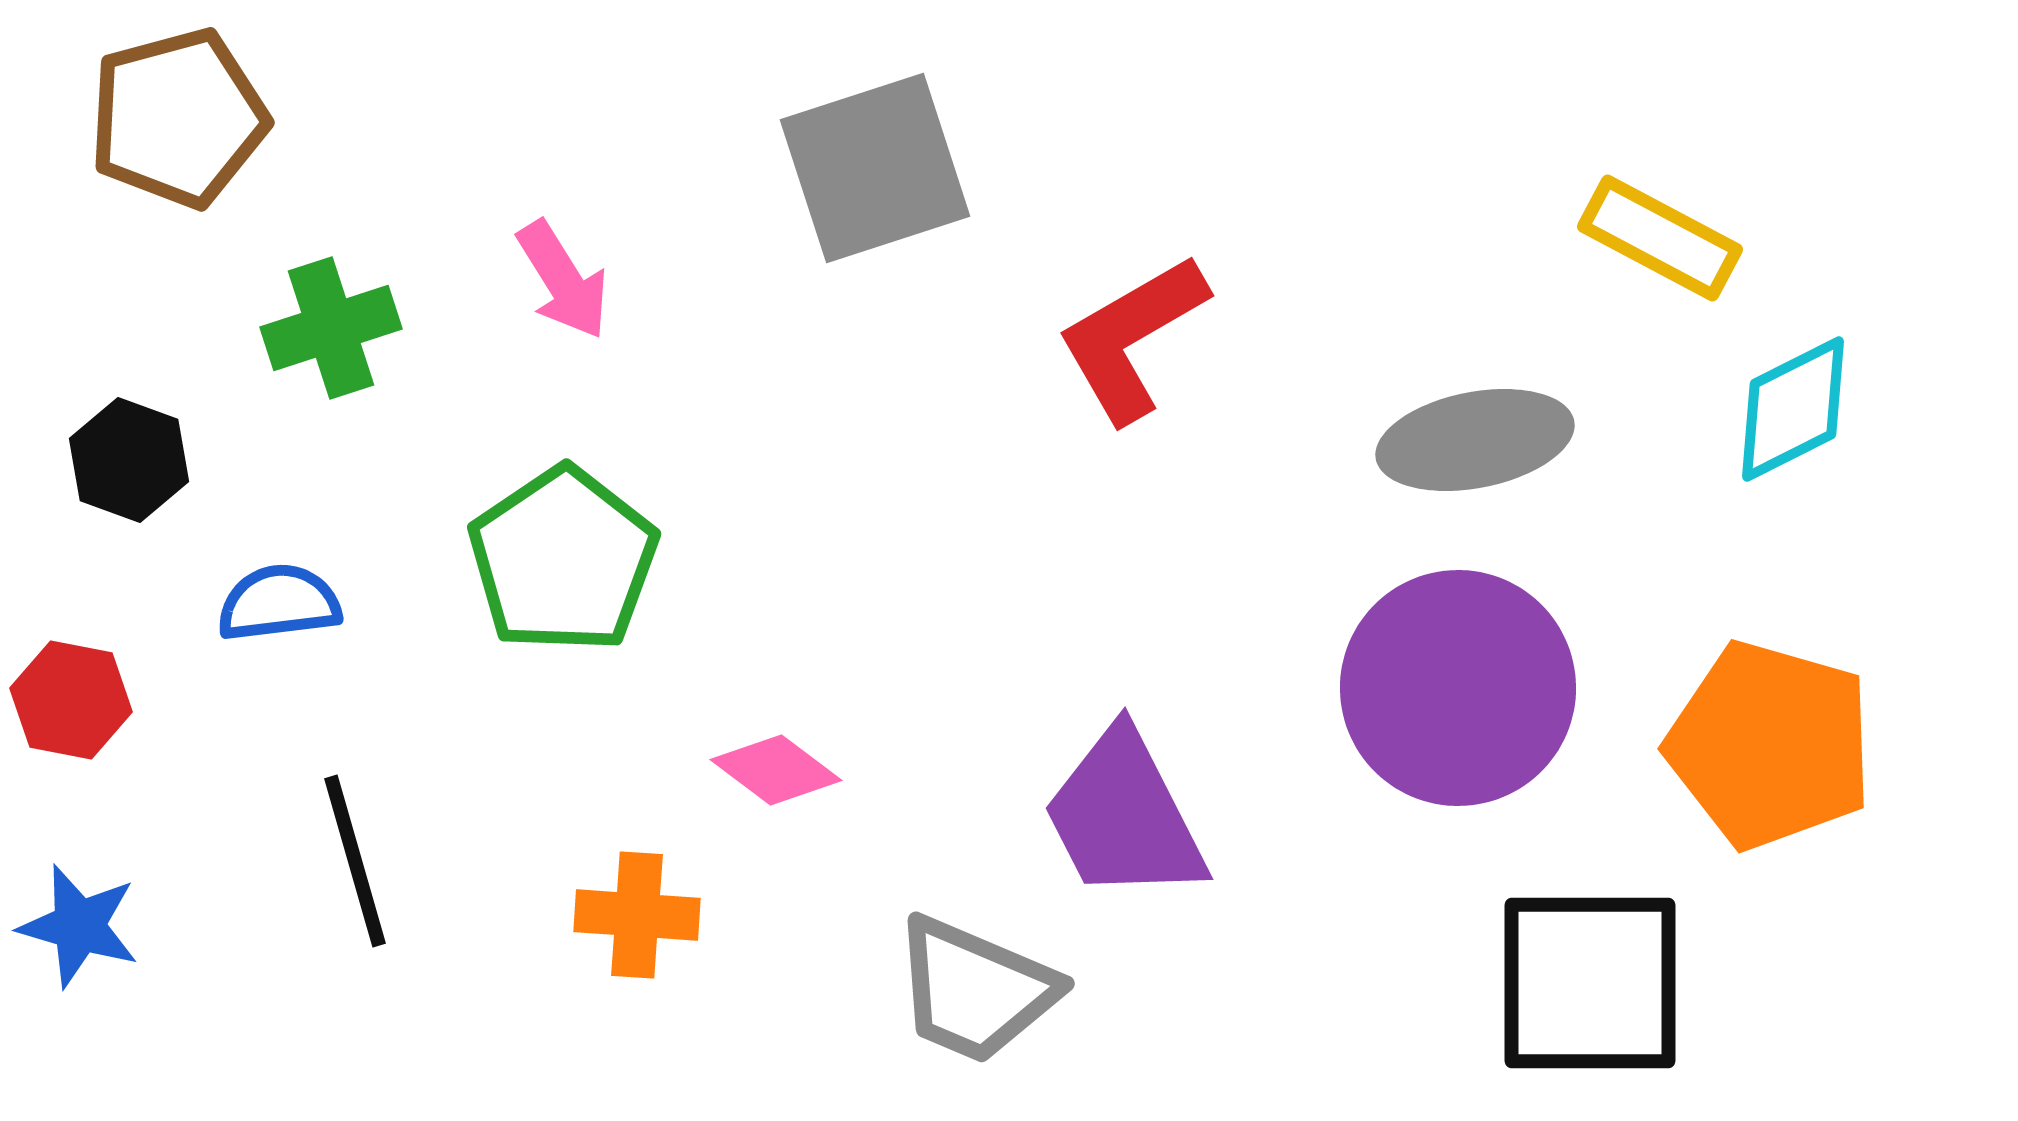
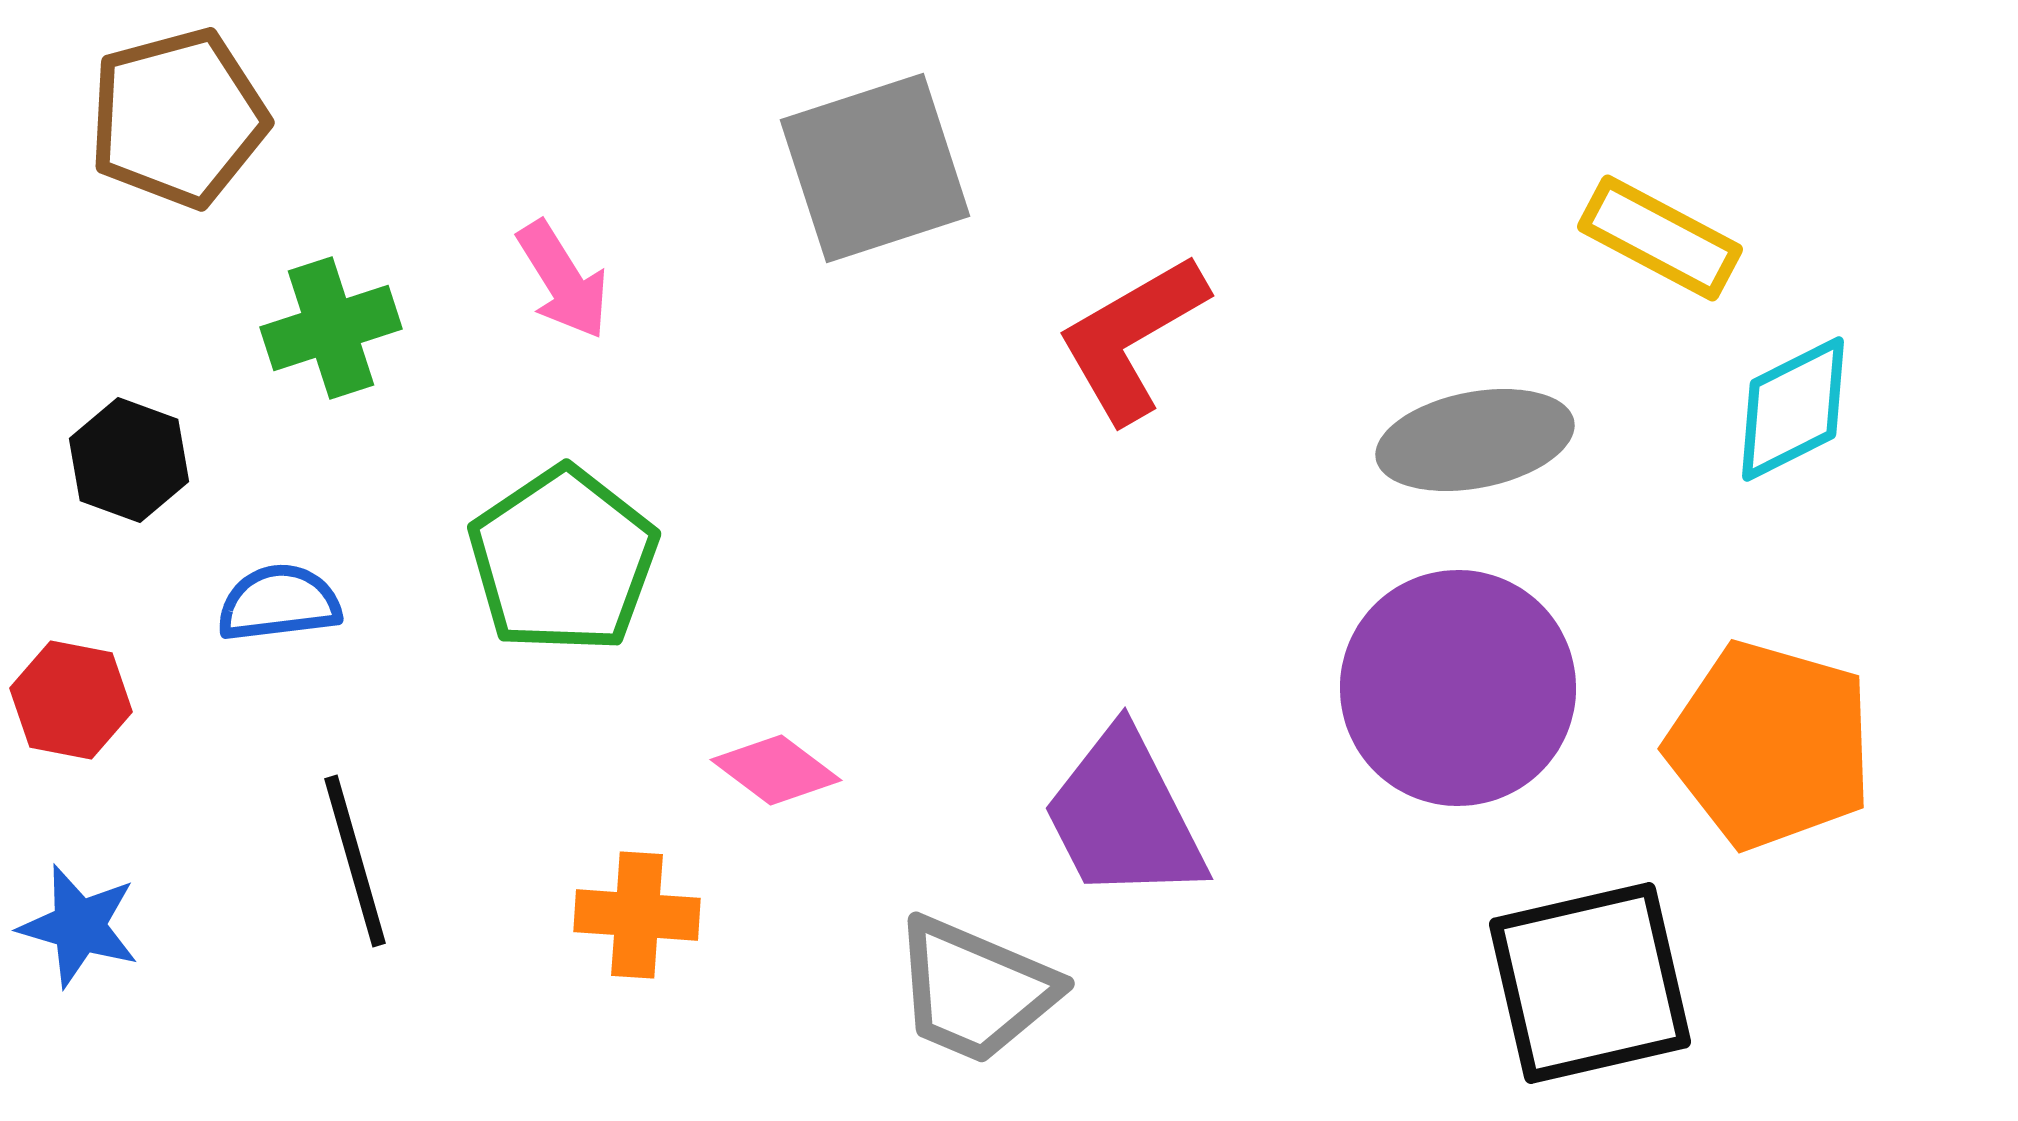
black square: rotated 13 degrees counterclockwise
